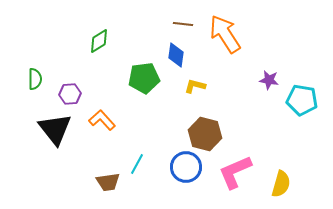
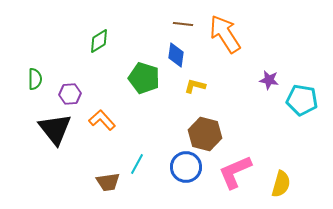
green pentagon: rotated 24 degrees clockwise
